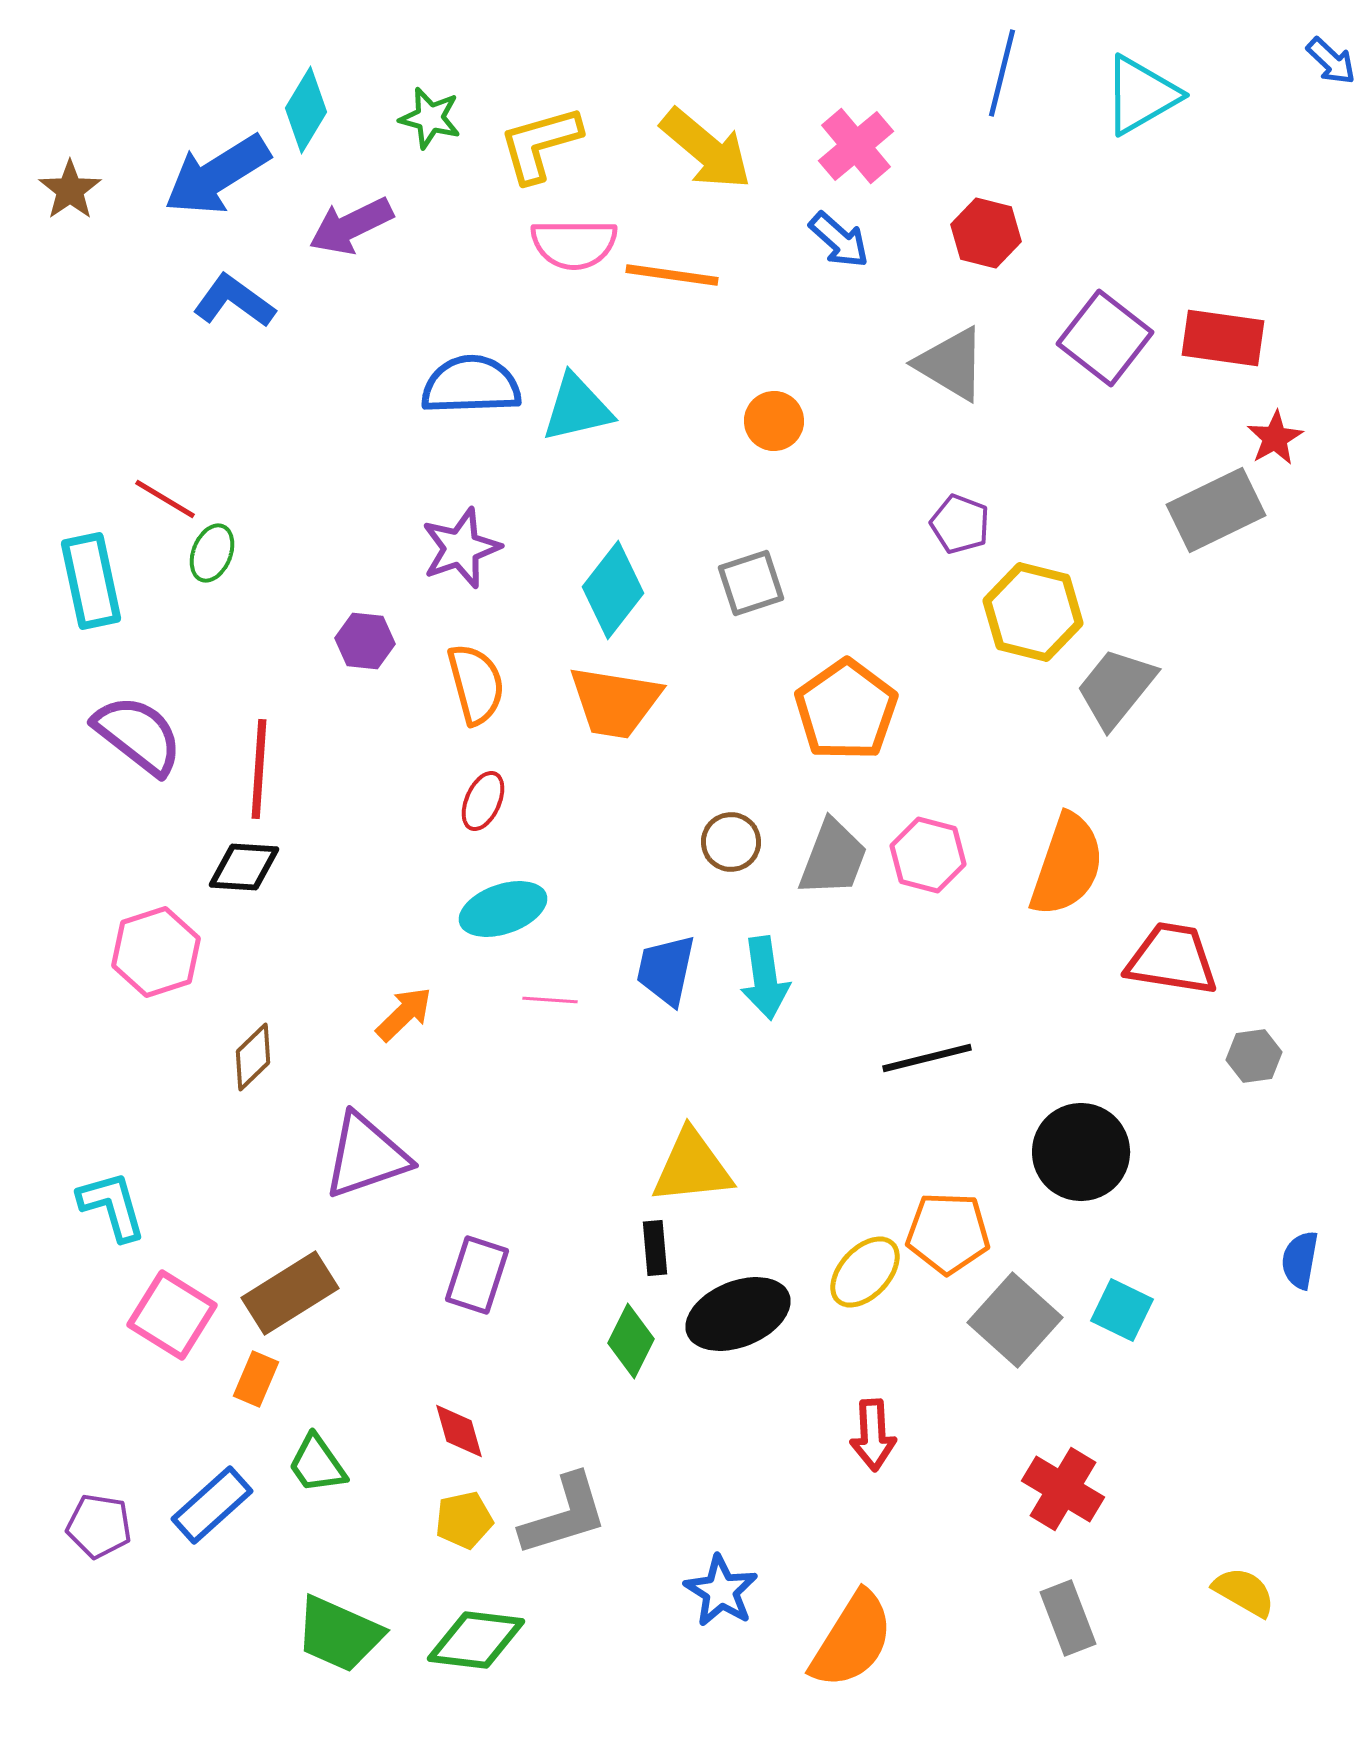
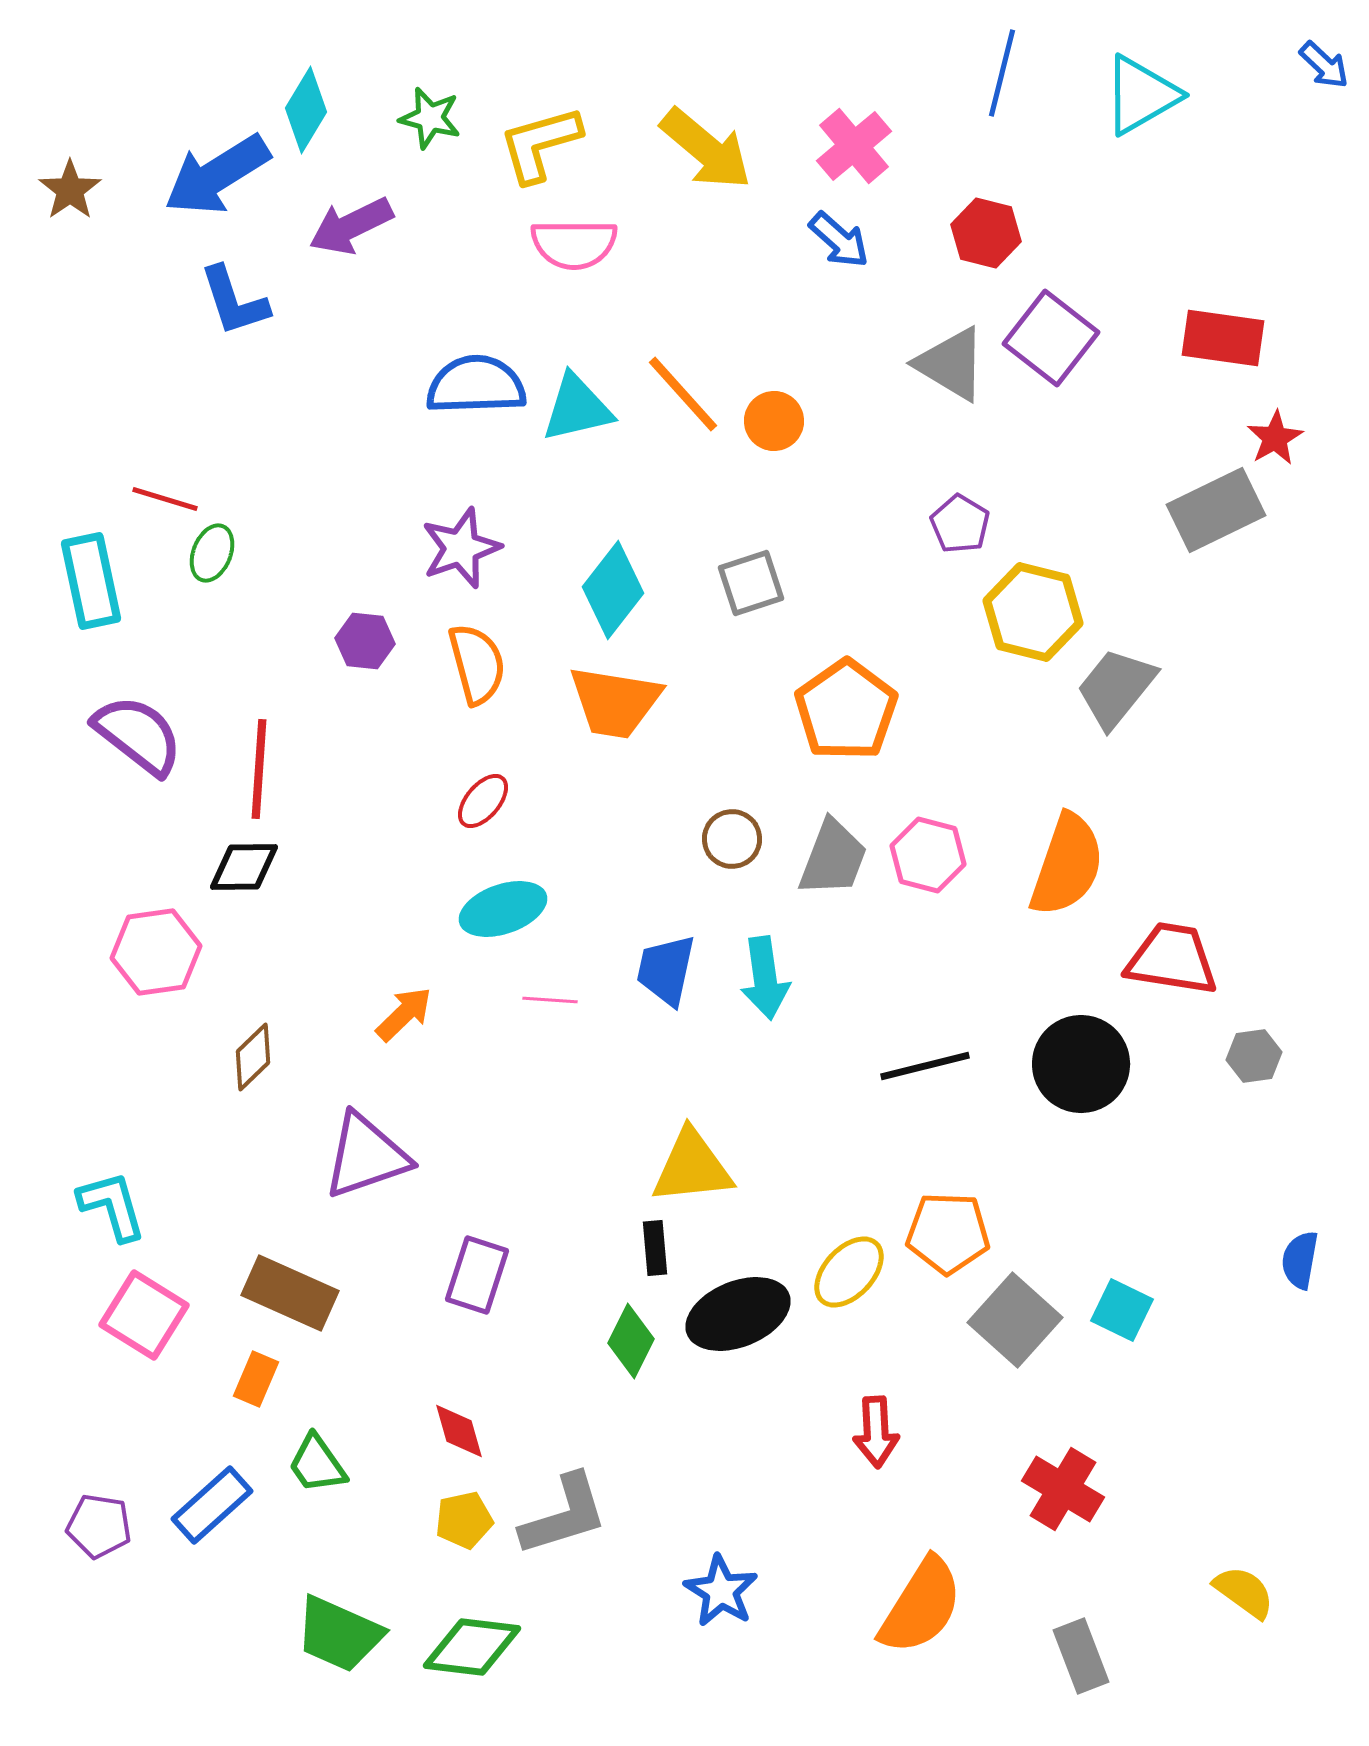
blue arrow at (1331, 61): moved 7 px left, 4 px down
pink cross at (856, 146): moved 2 px left
orange line at (672, 275): moved 11 px right, 119 px down; rotated 40 degrees clockwise
blue L-shape at (234, 301): rotated 144 degrees counterclockwise
purple square at (1105, 338): moved 54 px left
blue semicircle at (471, 385): moved 5 px right
red line at (165, 499): rotated 14 degrees counterclockwise
purple pentagon at (960, 524): rotated 10 degrees clockwise
orange semicircle at (476, 684): moved 1 px right, 20 px up
red ellipse at (483, 801): rotated 16 degrees clockwise
brown circle at (731, 842): moved 1 px right, 3 px up
black diamond at (244, 867): rotated 4 degrees counterclockwise
pink hexagon at (156, 952): rotated 10 degrees clockwise
black line at (927, 1058): moved 2 px left, 8 px down
black circle at (1081, 1152): moved 88 px up
yellow ellipse at (865, 1272): moved 16 px left
brown rectangle at (290, 1293): rotated 56 degrees clockwise
pink square at (172, 1315): moved 28 px left
red arrow at (873, 1435): moved 3 px right, 3 px up
yellow semicircle at (1244, 1592): rotated 6 degrees clockwise
gray rectangle at (1068, 1618): moved 13 px right, 38 px down
green diamond at (476, 1640): moved 4 px left, 7 px down
orange semicircle at (852, 1640): moved 69 px right, 34 px up
